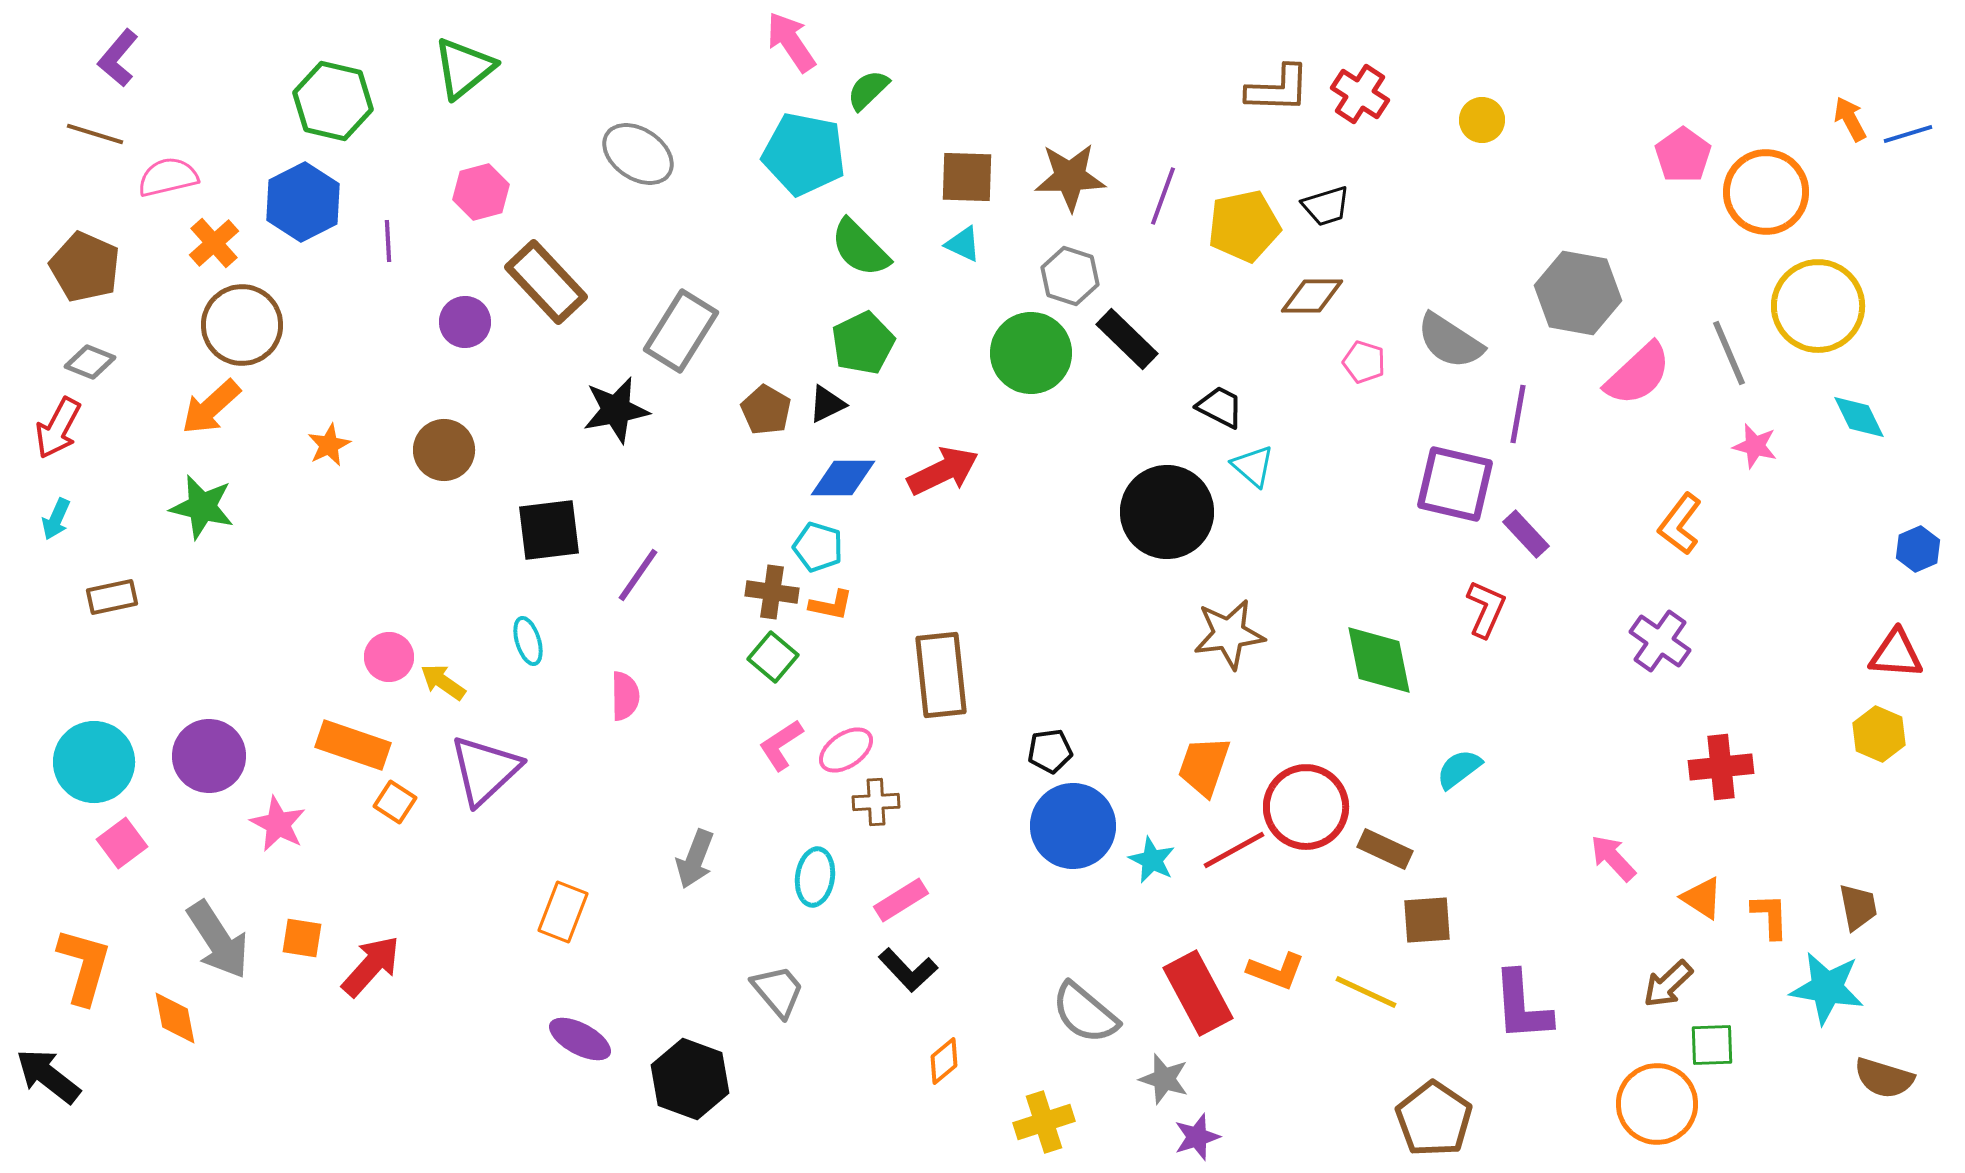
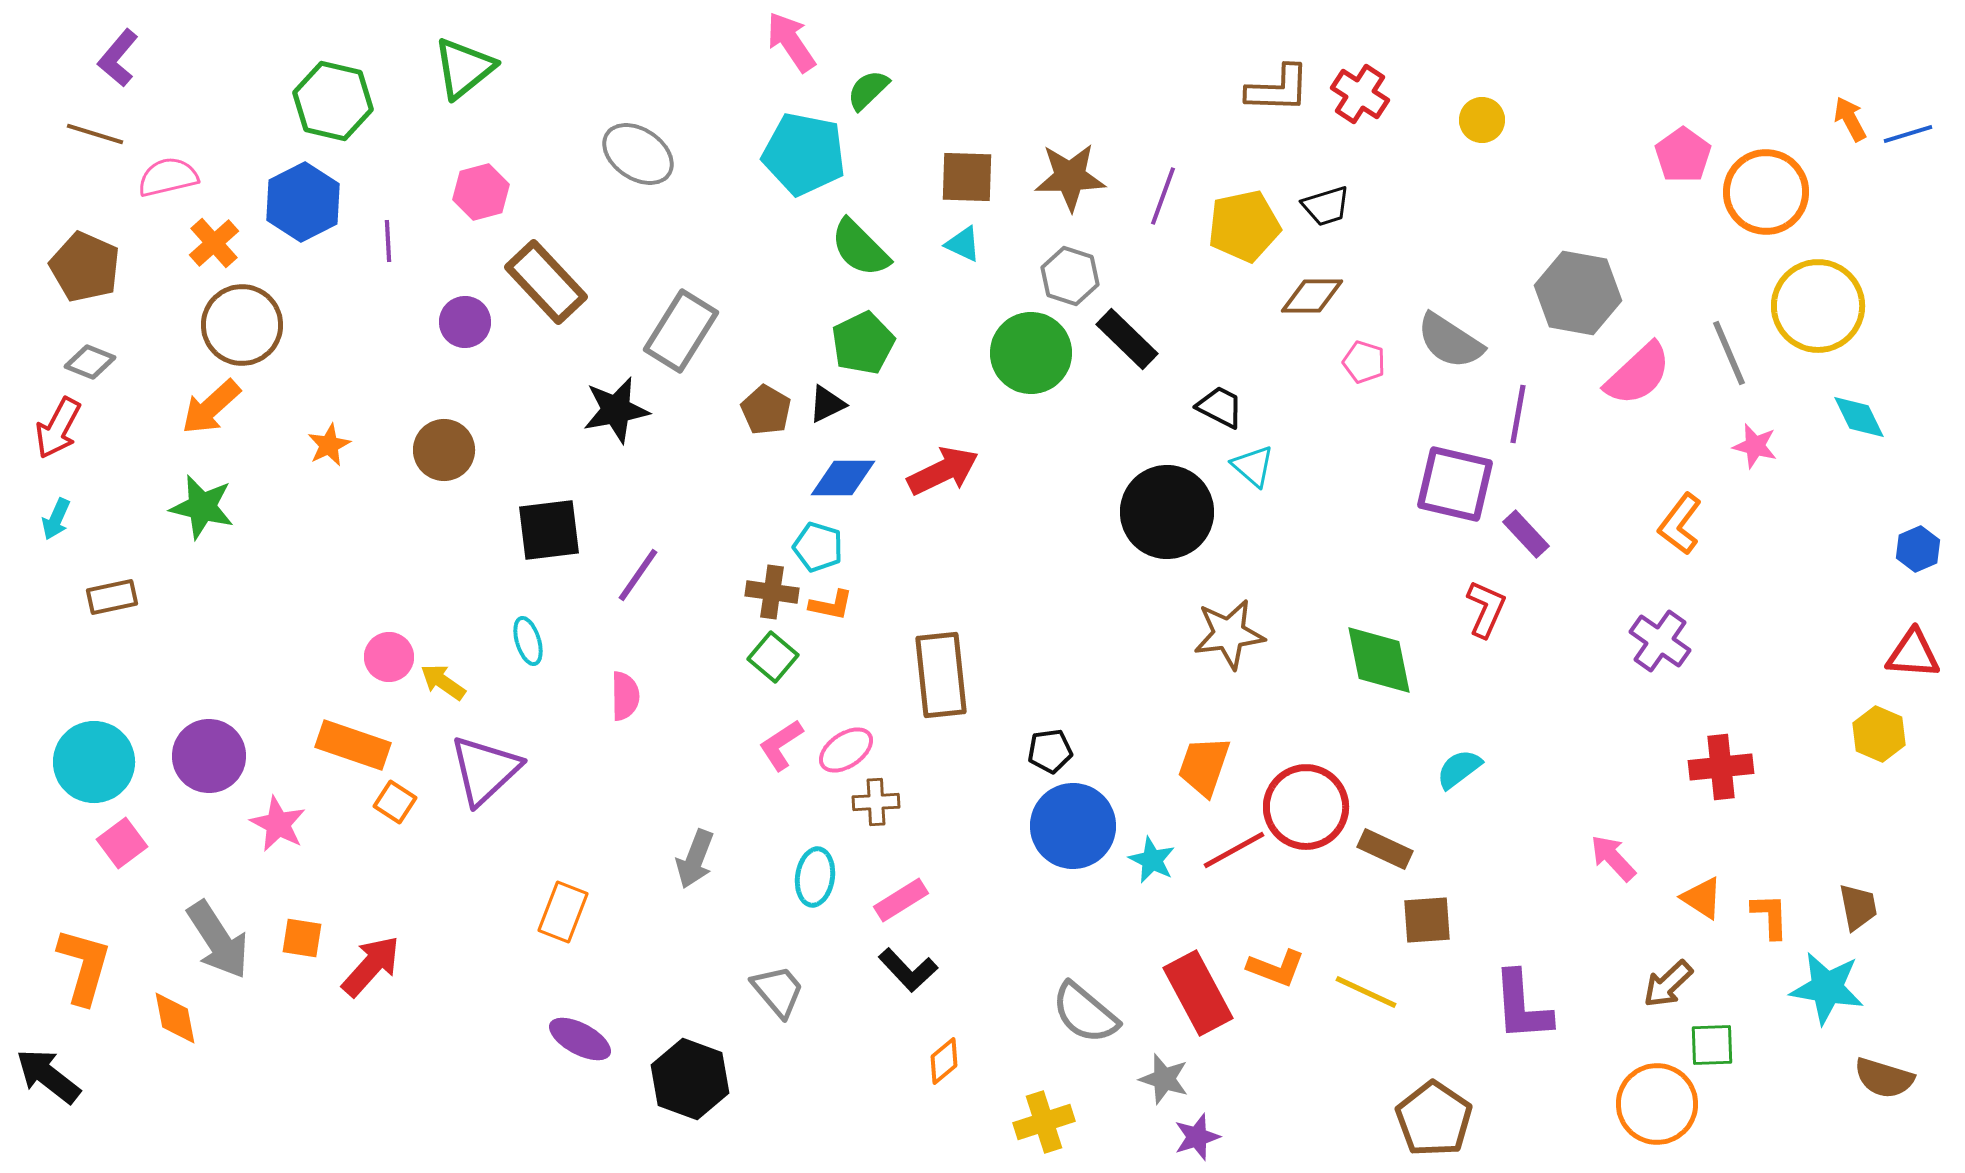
red triangle at (1896, 654): moved 17 px right
orange L-shape at (1276, 971): moved 3 px up
